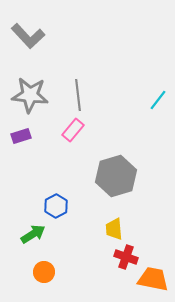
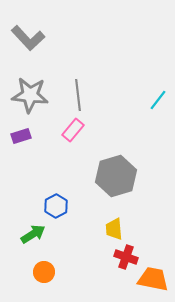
gray L-shape: moved 2 px down
